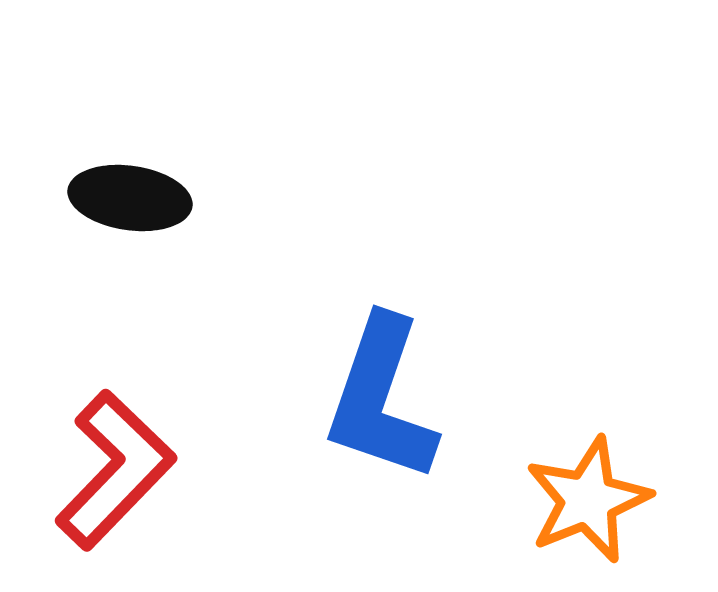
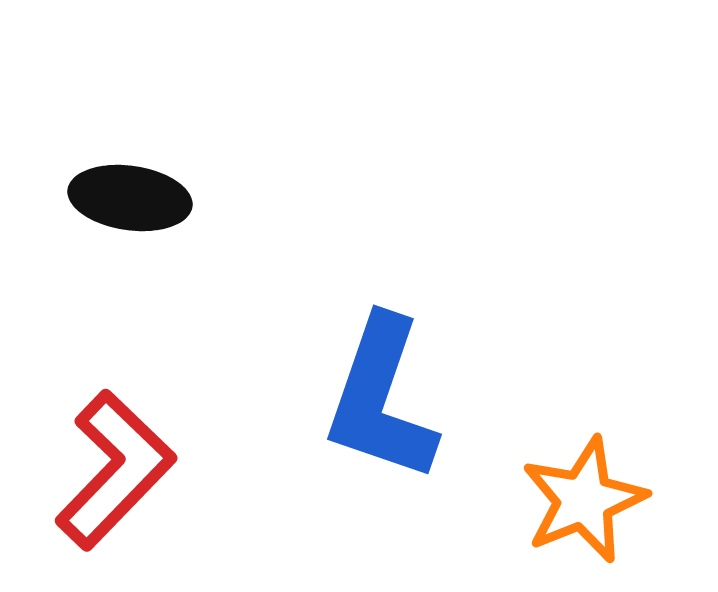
orange star: moved 4 px left
